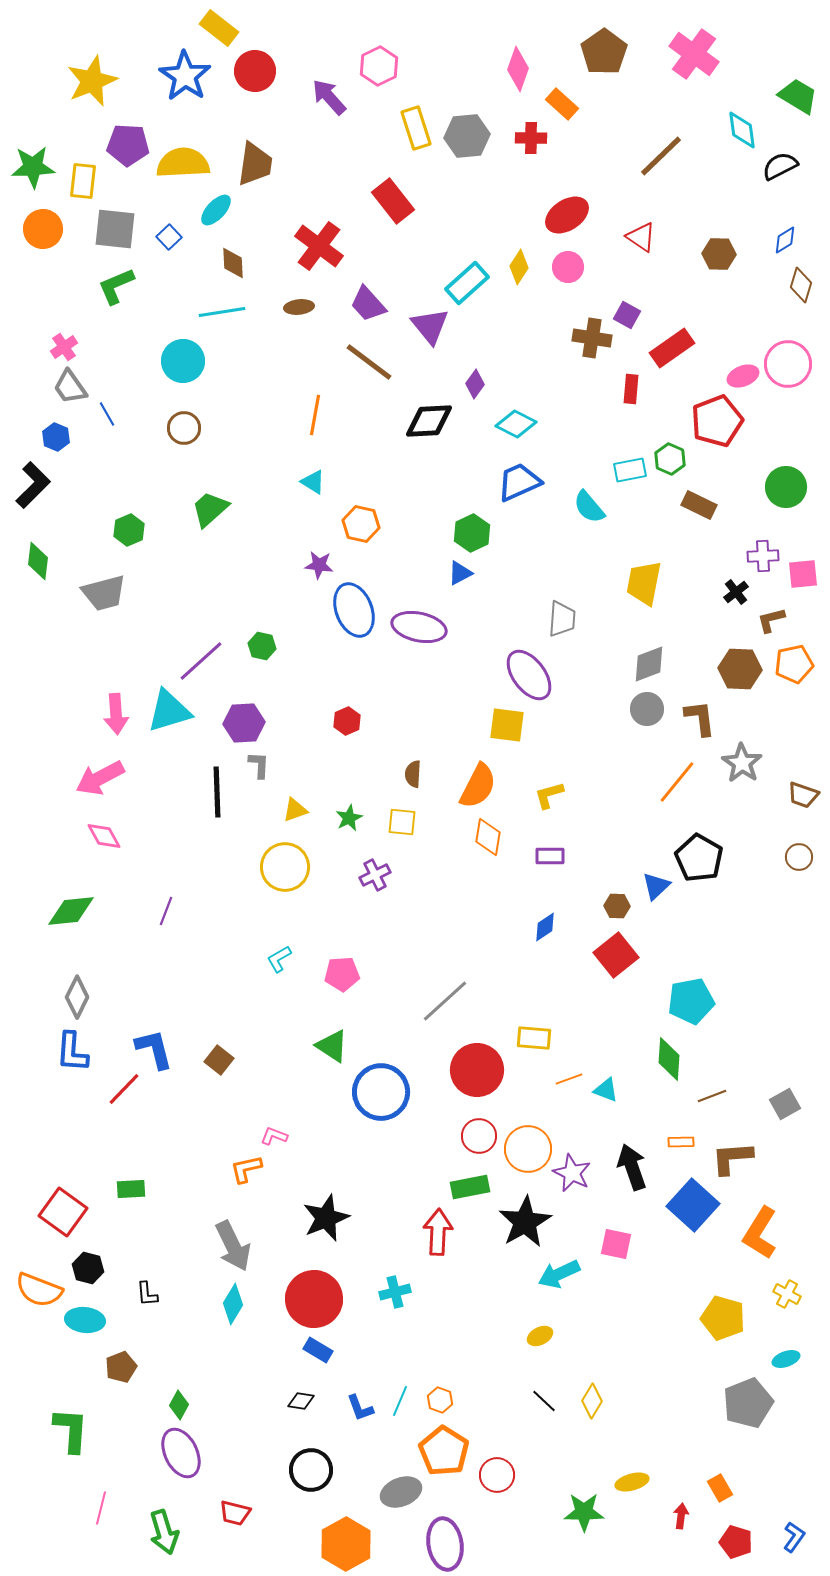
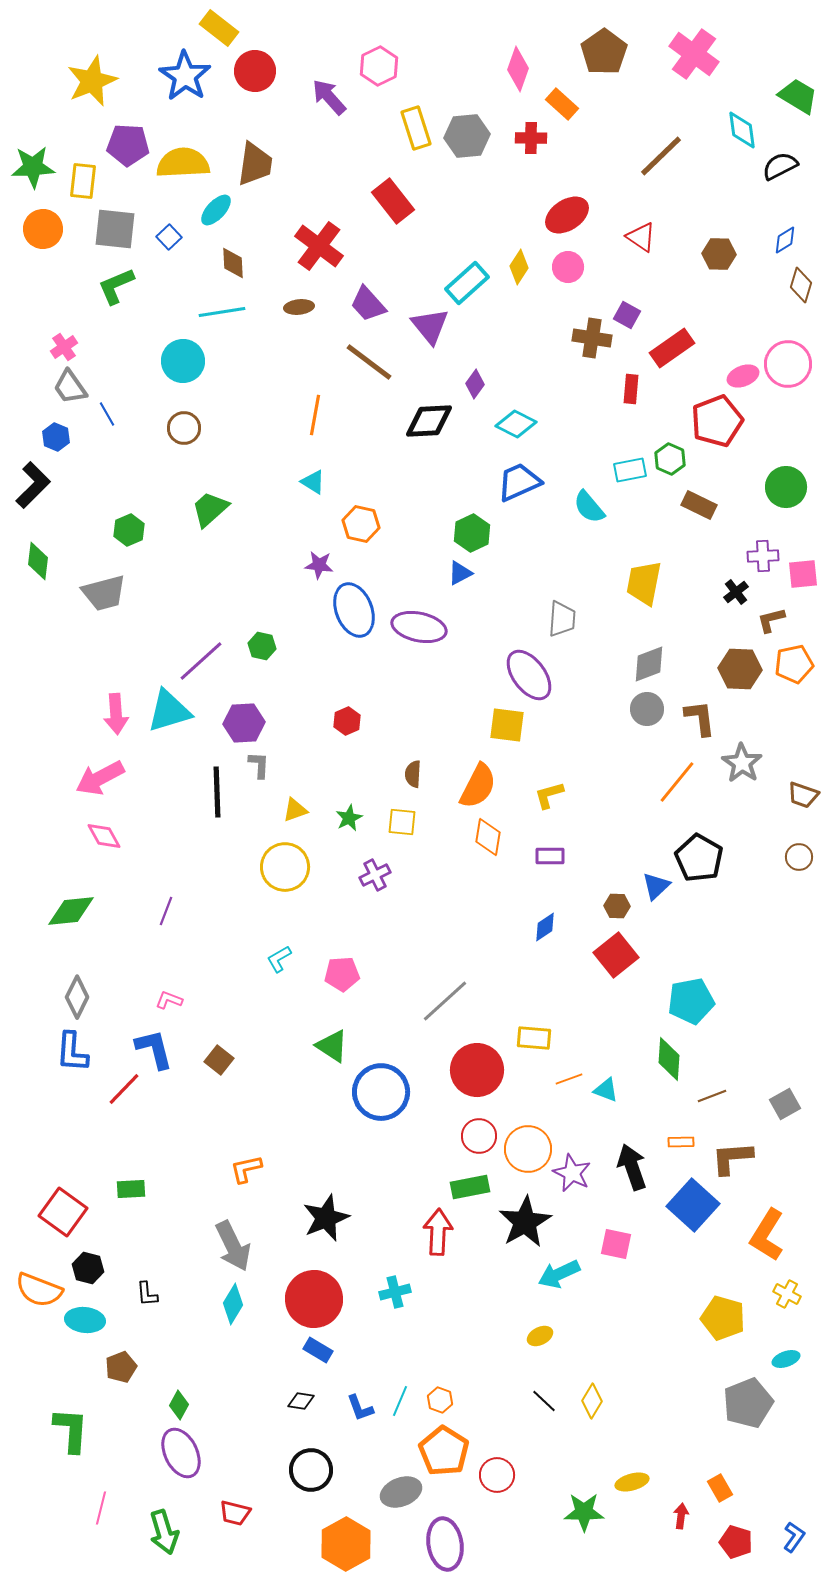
pink L-shape at (274, 1136): moved 105 px left, 136 px up
orange L-shape at (760, 1233): moved 7 px right, 2 px down
